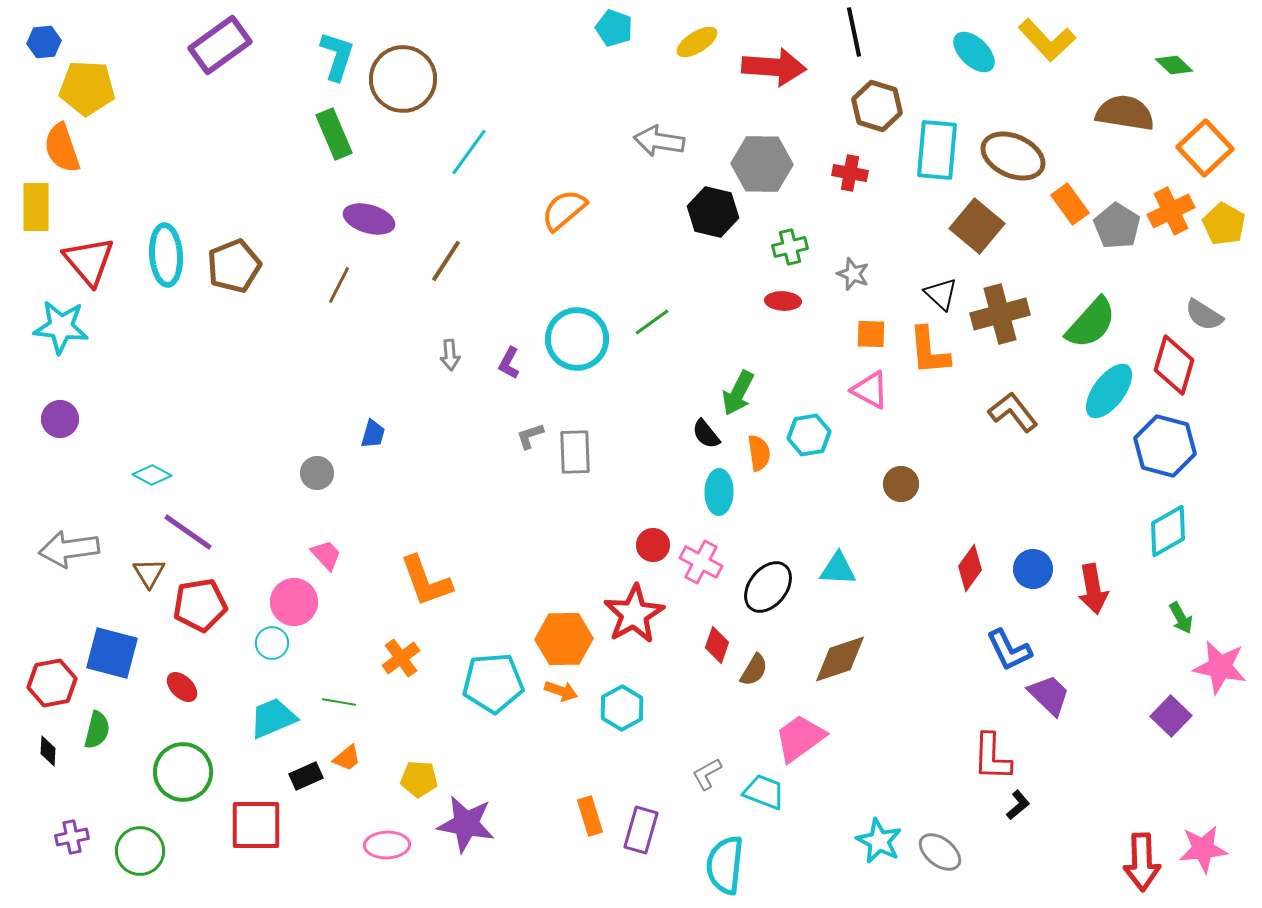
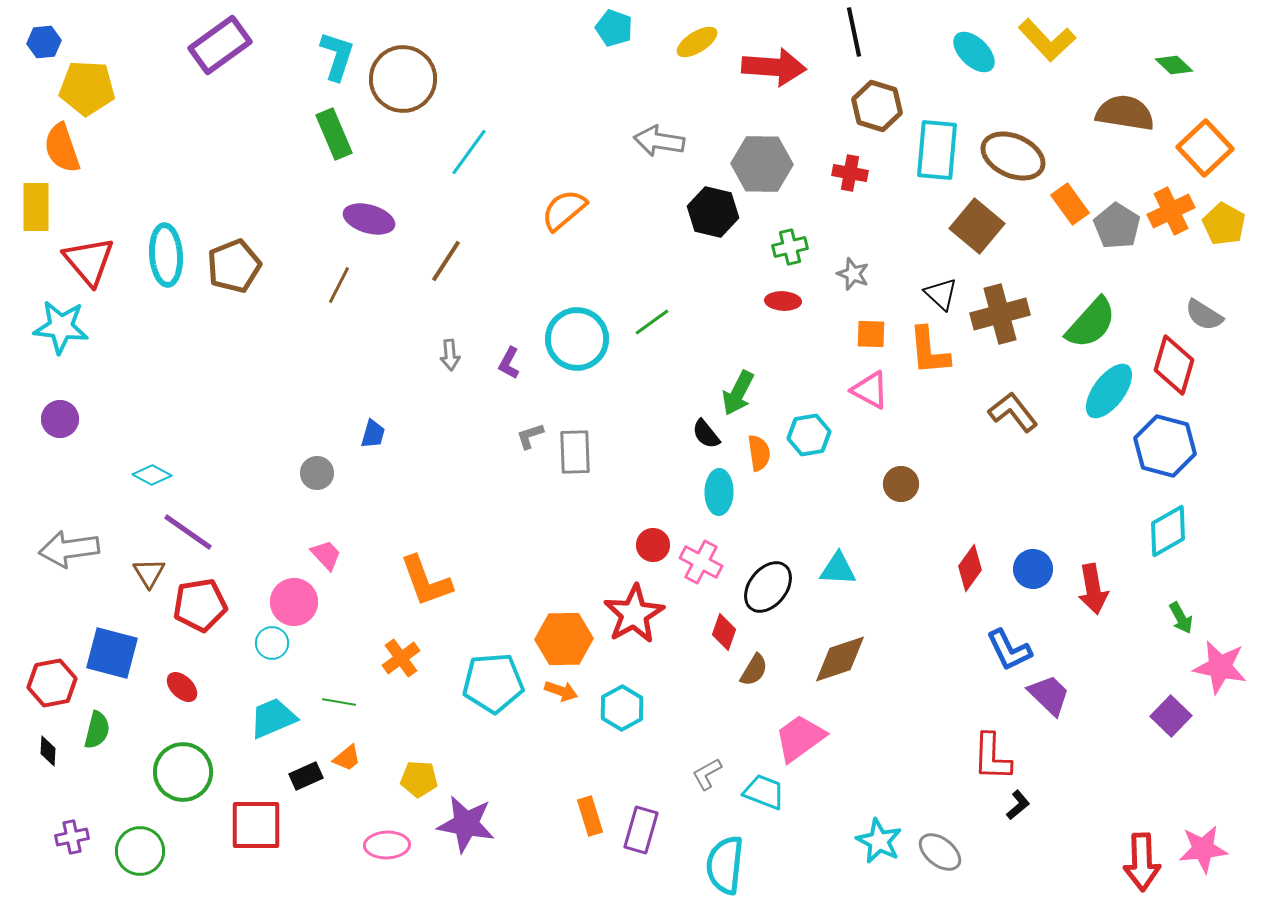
red diamond at (717, 645): moved 7 px right, 13 px up
